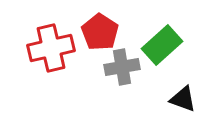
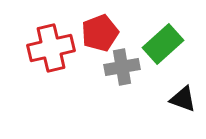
red pentagon: moved 1 px down; rotated 18 degrees clockwise
green rectangle: moved 1 px right, 1 px up
